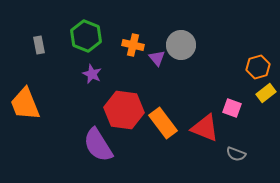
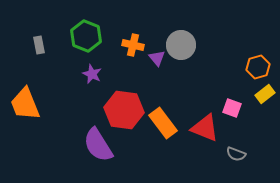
yellow rectangle: moved 1 px left, 1 px down
